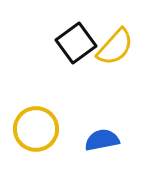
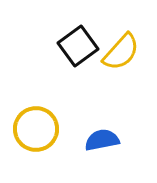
black square: moved 2 px right, 3 px down
yellow semicircle: moved 6 px right, 5 px down
